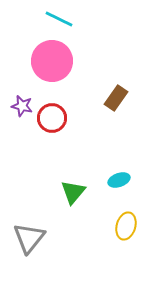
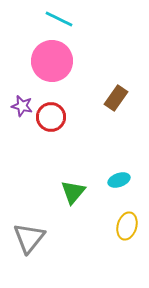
red circle: moved 1 px left, 1 px up
yellow ellipse: moved 1 px right
